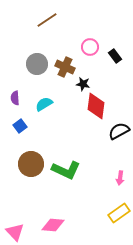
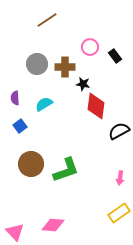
brown cross: rotated 24 degrees counterclockwise
green L-shape: rotated 44 degrees counterclockwise
